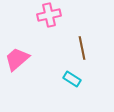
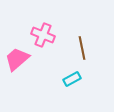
pink cross: moved 6 px left, 20 px down; rotated 35 degrees clockwise
cyan rectangle: rotated 60 degrees counterclockwise
